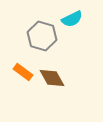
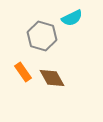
cyan semicircle: moved 1 px up
orange rectangle: rotated 18 degrees clockwise
